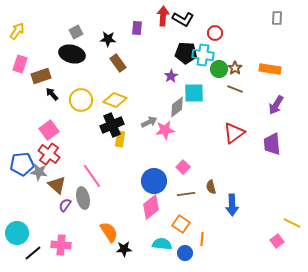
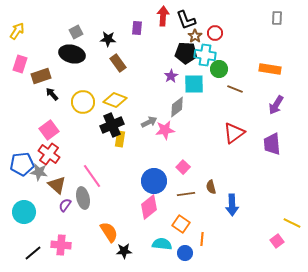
black L-shape at (183, 19): moved 3 px right, 1 px down; rotated 40 degrees clockwise
cyan cross at (203, 55): moved 2 px right
brown star at (235, 68): moved 40 px left, 32 px up
cyan square at (194, 93): moved 9 px up
yellow circle at (81, 100): moved 2 px right, 2 px down
pink diamond at (151, 207): moved 2 px left
cyan circle at (17, 233): moved 7 px right, 21 px up
black star at (124, 249): moved 2 px down
